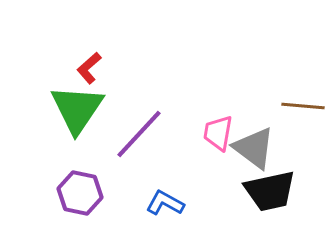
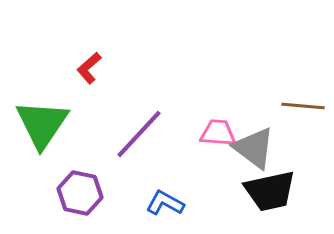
green triangle: moved 35 px left, 15 px down
pink trapezoid: rotated 84 degrees clockwise
